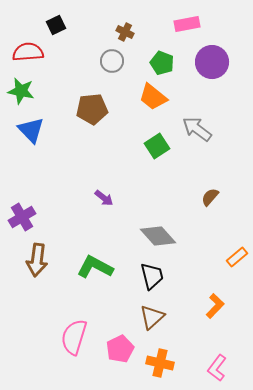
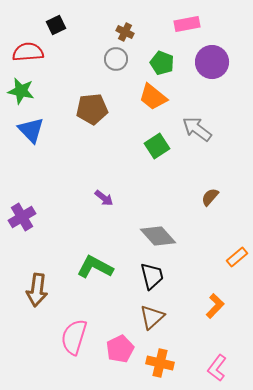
gray circle: moved 4 px right, 2 px up
brown arrow: moved 30 px down
